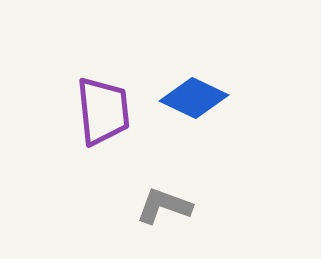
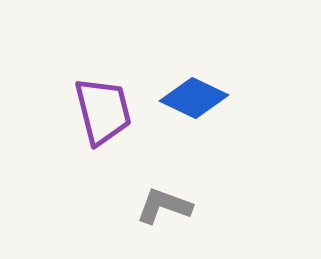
purple trapezoid: rotated 8 degrees counterclockwise
